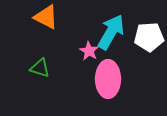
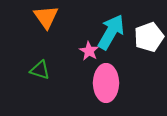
orange triangle: rotated 28 degrees clockwise
white pentagon: rotated 16 degrees counterclockwise
green triangle: moved 2 px down
pink ellipse: moved 2 px left, 4 px down
